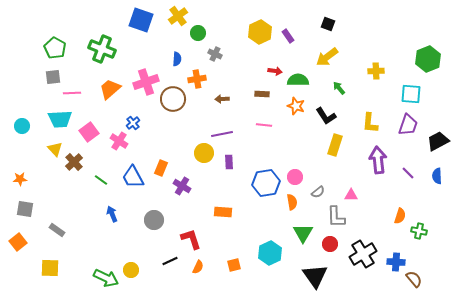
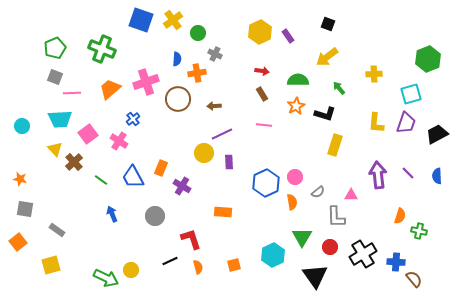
yellow cross at (178, 16): moved 5 px left, 4 px down
green pentagon at (55, 48): rotated 20 degrees clockwise
red arrow at (275, 71): moved 13 px left
yellow cross at (376, 71): moved 2 px left, 3 px down
gray square at (53, 77): moved 2 px right; rotated 28 degrees clockwise
orange cross at (197, 79): moved 6 px up
brown rectangle at (262, 94): rotated 56 degrees clockwise
cyan square at (411, 94): rotated 20 degrees counterclockwise
brown circle at (173, 99): moved 5 px right
brown arrow at (222, 99): moved 8 px left, 7 px down
orange star at (296, 106): rotated 24 degrees clockwise
black L-shape at (326, 116): moved 1 px left, 2 px up; rotated 40 degrees counterclockwise
blue cross at (133, 123): moved 4 px up
yellow L-shape at (370, 123): moved 6 px right
purple trapezoid at (408, 125): moved 2 px left, 2 px up
pink square at (89, 132): moved 1 px left, 2 px down
purple line at (222, 134): rotated 15 degrees counterclockwise
black trapezoid at (438, 141): moved 1 px left, 7 px up
purple arrow at (378, 160): moved 15 px down
orange star at (20, 179): rotated 16 degrees clockwise
blue hexagon at (266, 183): rotated 16 degrees counterclockwise
gray circle at (154, 220): moved 1 px right, 4 px up
green triangle at (303, 233): moved 1 px left, 4 px down
red circle at (330, 244): moved 3 px down
cyan hexagon at (270, 253): moved 3 px right, 2 px down
orange semicircle at (198, 267): rotated 40 degrees counterclockwise
yellow square at (50, 268): moved 1 px right, 3 px up; rotated 18 degrees counterclockwise
